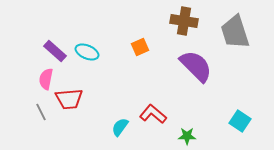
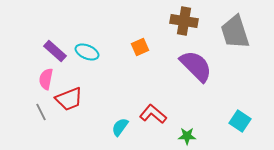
red trapezoid: rotated 16 degrees counterclockwise
